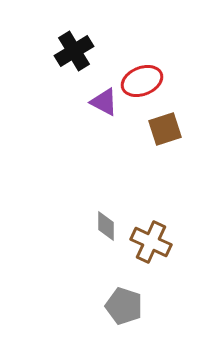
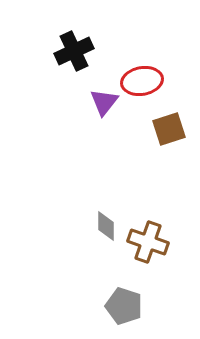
black cross: rotated 6 degrees clockwise
red ellipse: rotated 12 degrees clockwise
purple triangle: rotated 40 degrees clockwise
brown square: moved 4 px right
brown cross: moved 3 px left; rotated 6 degrees counterclockwise
